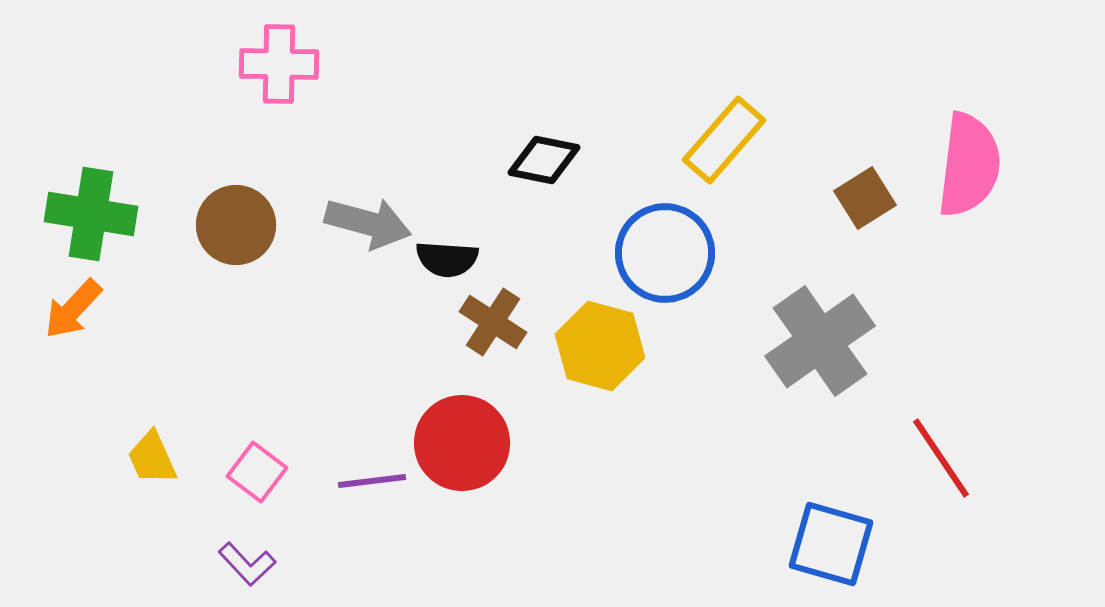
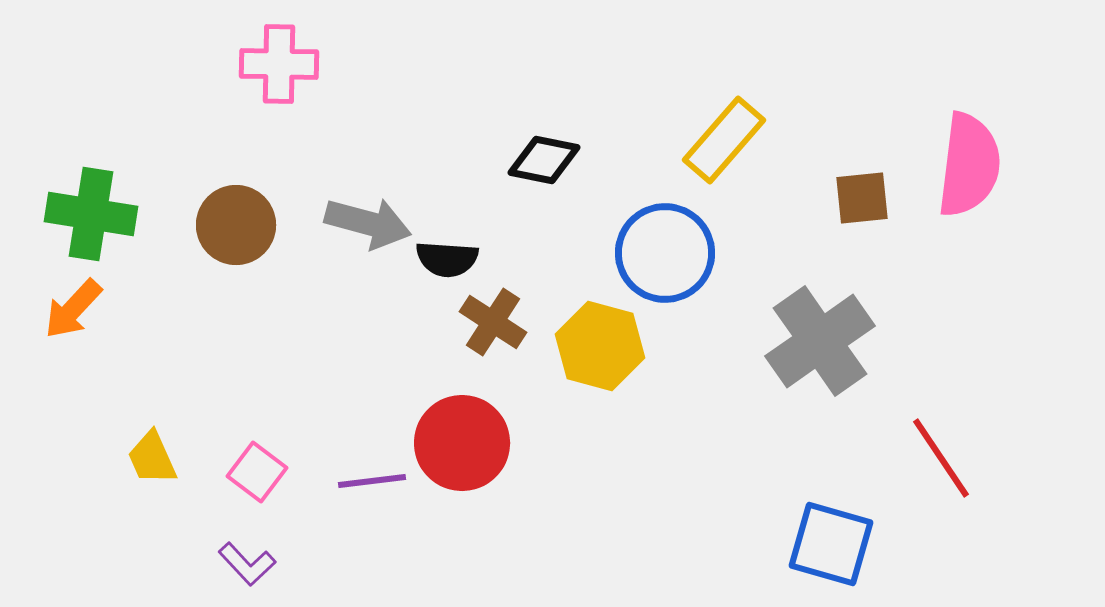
brown square: moved 3 px left; rotated 26 degrees clockwise
